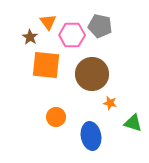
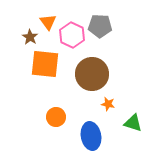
gray pentagon: rotated 10 degrees counterclockwise
pink hexagon: rotated 25 degrees clockwise
orange square: moved 1 px left, 1 px up
orange star: moved 2 px left, 1 px down
